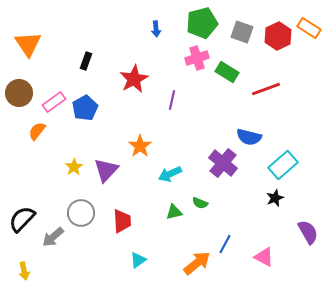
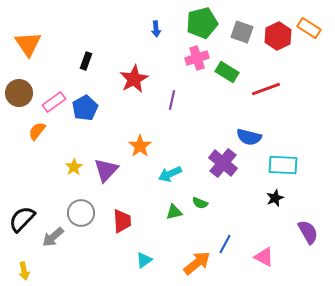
cyan rectangle: rotated 44 degrees clockwise
cyan triangle: moved 6 px right
